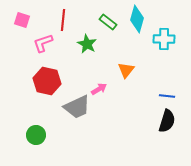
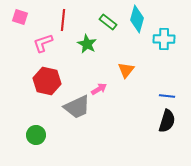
pink square: moved 2 px left, 3 px up
